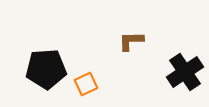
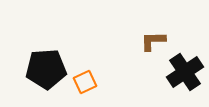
brown L-shape: moved 22 px right
orange square: moved 1 px left, 2 px up
